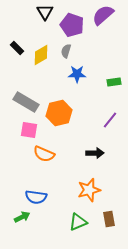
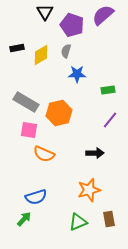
black rectangle: rotated 56 degrees counterclockwise
green rectangle: moved 6 px left, 8 px down
blue semicircle: rotated 25 degrees counterclockwise
green arrow: moved 2 px right, 2 px down; rotated 21 degrees counterclockwise
